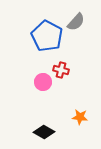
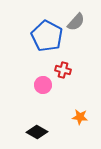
red cross: moved 2 px right
pink circle: moved 3 px down
black diamond: moved 7 px left
